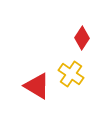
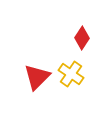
red triangle: moved 9 px up; rotated 44 degrees clockwise
